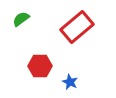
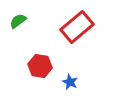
green semicircle: moved 3 px left, 2 px down
red hexagon: rotated 10 degrees clockwise
